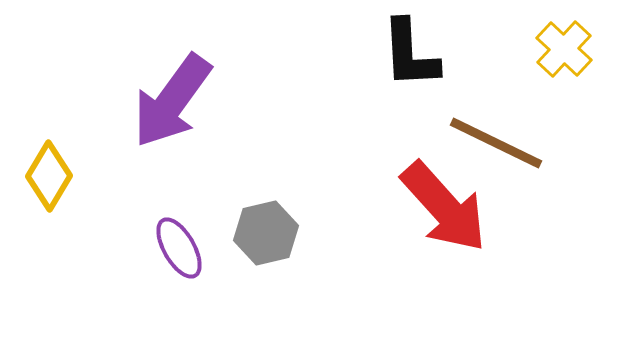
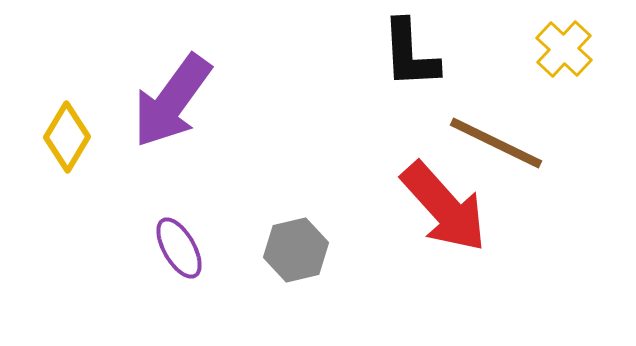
yellow diamond: moved 18 px right, 39 px up
gray hexagon: moved 30 px right, 17 px down
